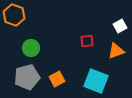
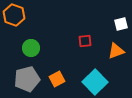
white square: moved 1 px right, 2 px up; rotated 16 degrees clockwise
red square: moved 2 px left
gray pentagon: moved 2 px down
cyan square: moved 1 px left, 1 px down; rotated 25 degrees clockwise
